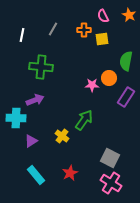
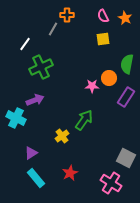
orange star: moved 4 px left, 3 px down
orange cross: moved 17 px left, 15 px up
white line: moved 3 px right, 9 px down; rotated 24 degrees clockwise
yellow square: moved 1 px right
green semicircle: moved 1 px right, 3 px down
green cross: rotated 30 degrees counterclockwise
pink star: moved 1 px down
cyan cross: rotated 24 degrees clockwise
yellow cross: rotated 16 degrees clockwise
purple triangle: moved 12 px down
gray square: moved 16 px right
cyan rectangle: moved 3 px down
